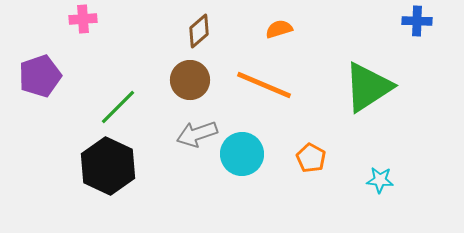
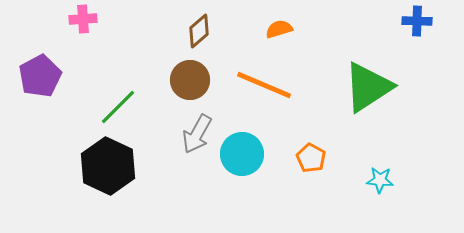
purple pentagon: rotated 9 degrees counterclockwise
gray arrow: rotated 42 degrees counterclockwise
